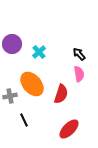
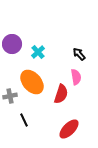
cyan cross: moved 1 px left
pink semicircle: moved 3 px left, 3 px down
orange ellipse: moved 2 px up
